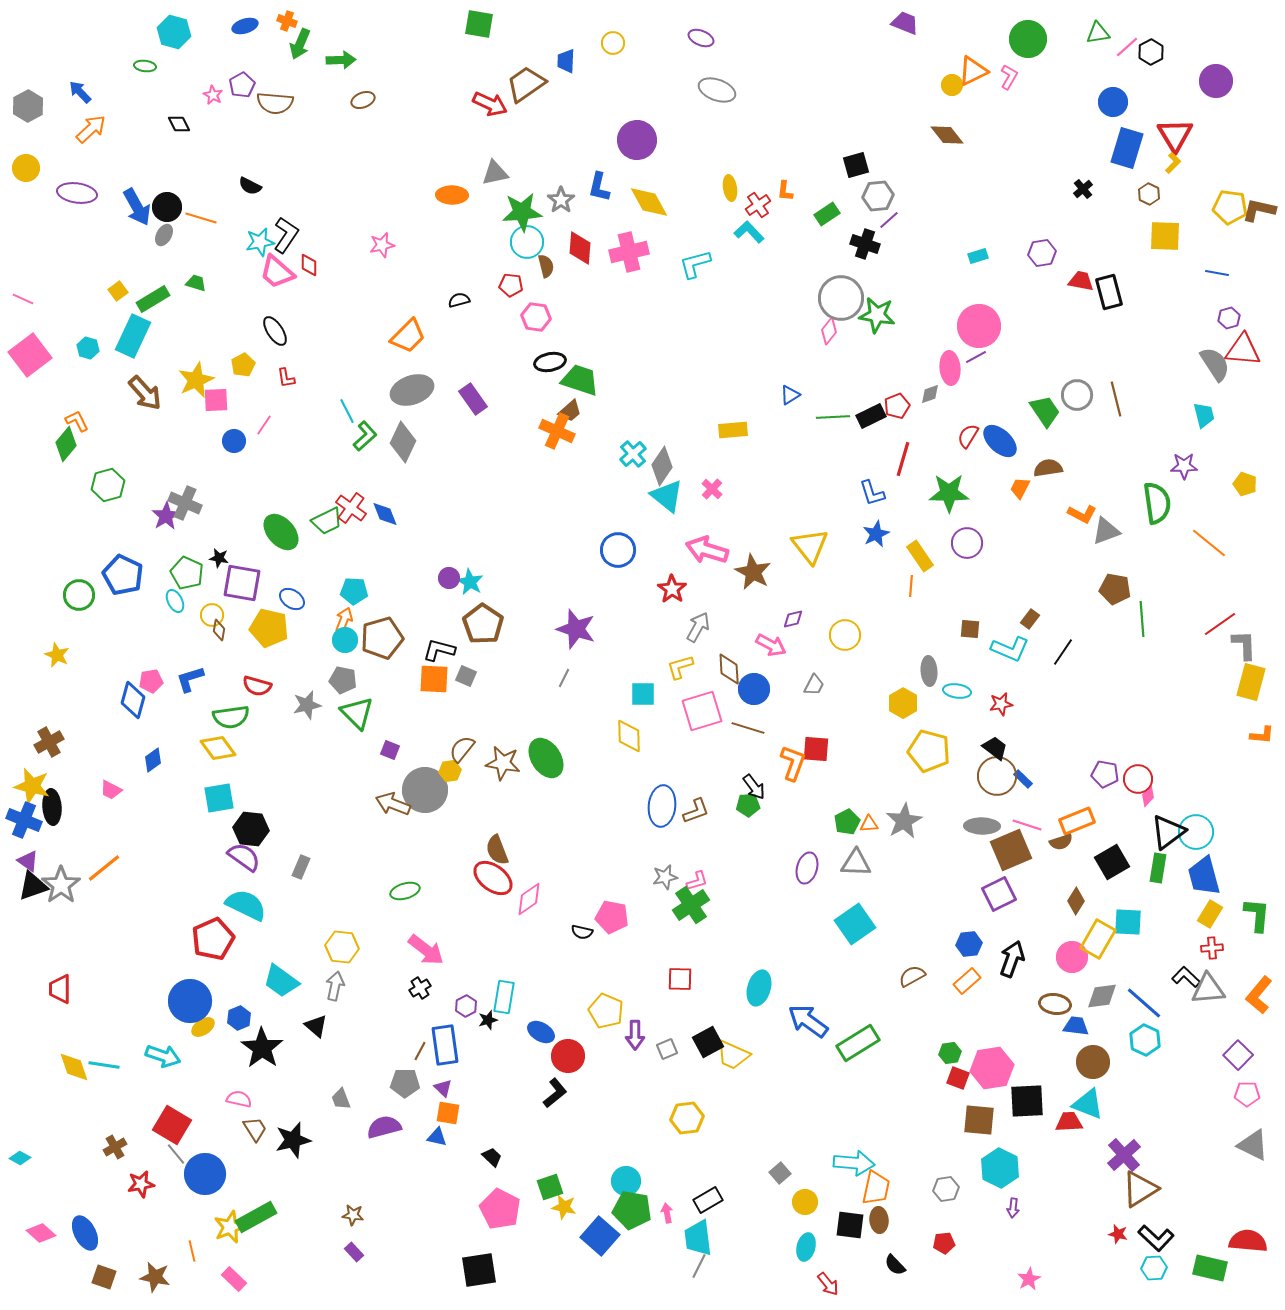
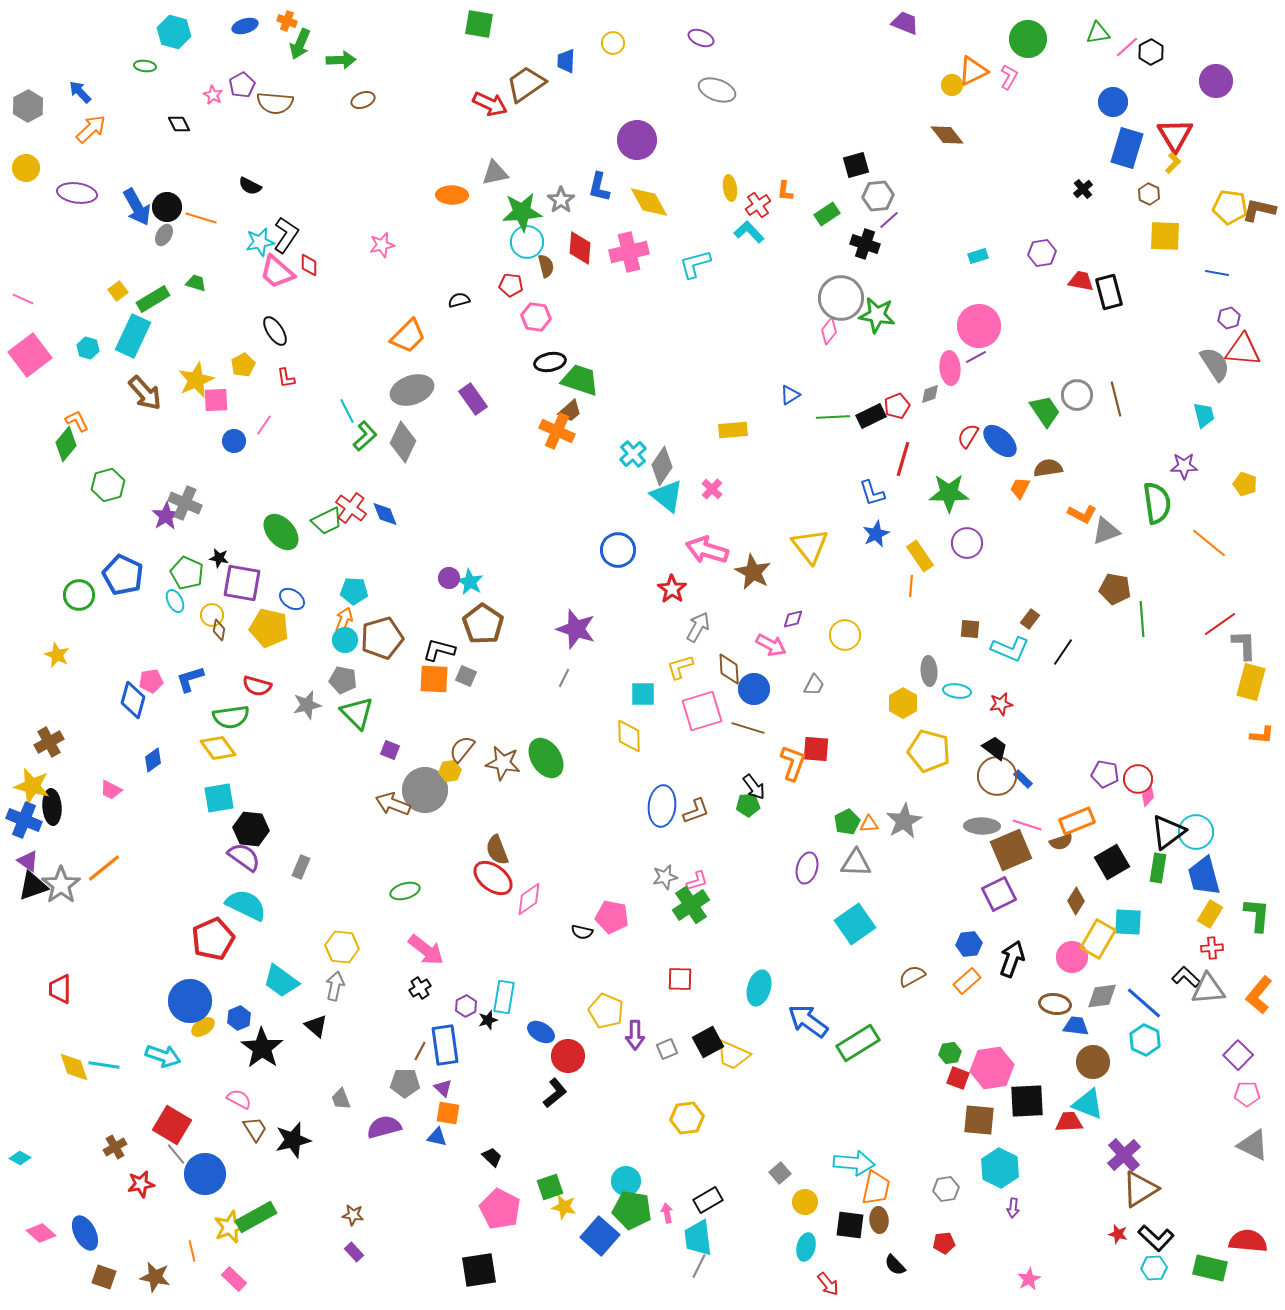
pink semicircle at (239, 1099): rotated 15 degrees clockwise
